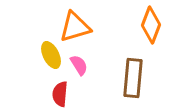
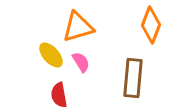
orange triangle: moved 3 px right
yellow ellipse: rotated 16 degrees counterclockwise
pink semicircle: moved 2 px right, 3 px up
red semicircle: moved 1 px left, 1 px down; rotated 15 degrees counterclockwise
